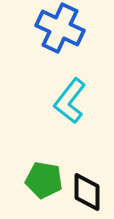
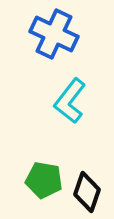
blue cross: moved 6 px left, 6 px down
black diamond: rotated 18 degrees clockwise
